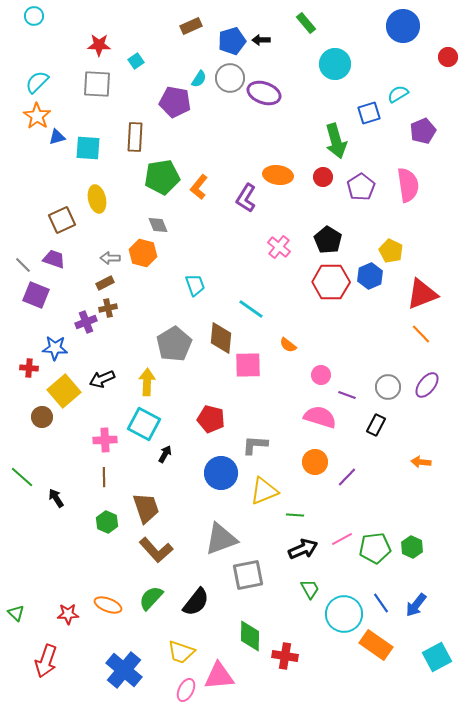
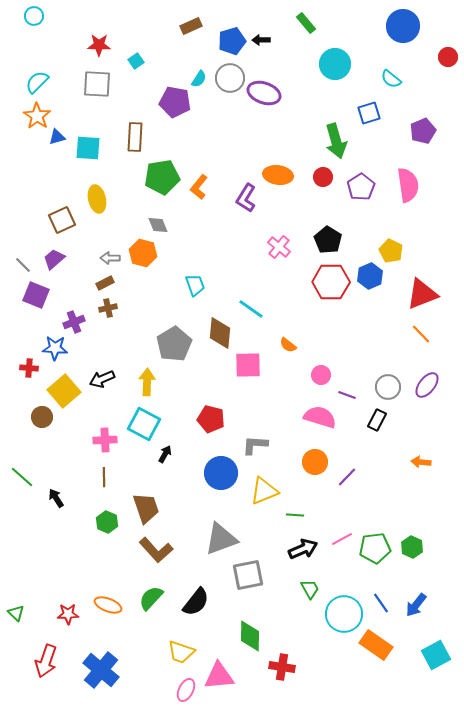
cyan semicircle at (398, 94): moved 7 px left, 15 px up; rotated 110 degrees counterclockwise
purple trapezoid at (54, 259): rotated 60 degrees counterclockwise
purple cross at (86, 322): moved 12 px left
brown diamond at (221, 338): moved 1 px left, 5 px up
black rectangle at (376, 425): moved 1 px right, 5 px up
red cross at (285, 656): moved 3 px left, 11 px down
cyan square at (437, 657): moved 1 px left, 2 px up
blue cross at (124, 670): moved 23 px left
